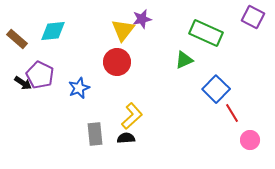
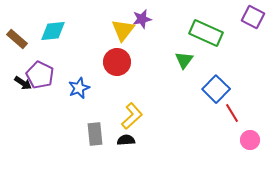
green triangle: rotated 30 degrees counterclockwise
black semicircle: moved 2 px down
